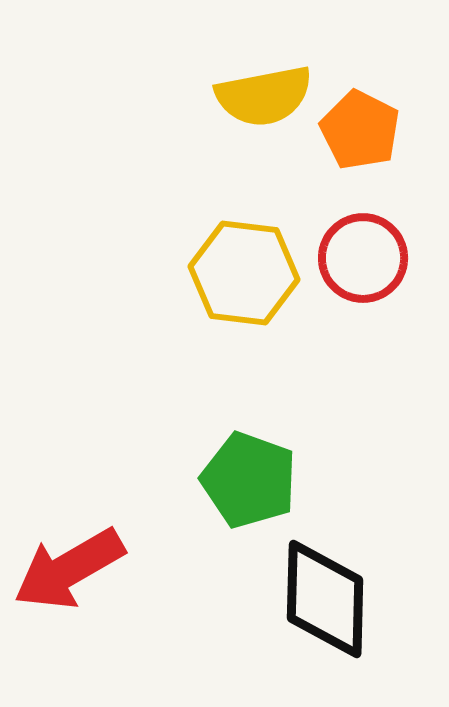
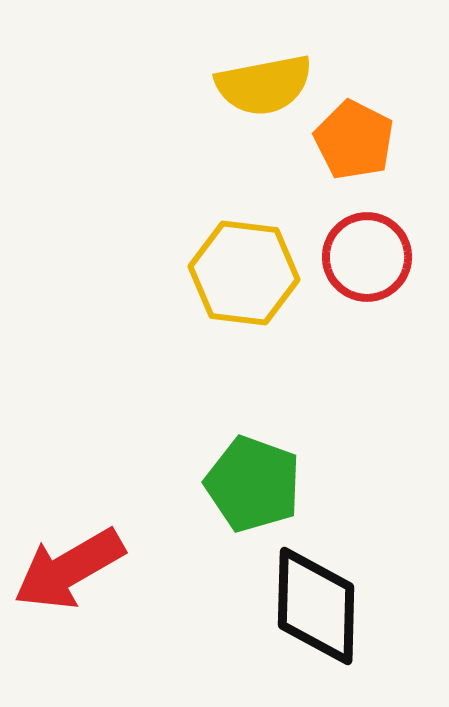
yellow semicircle: moved 11 px up
orange pentagon: moved 6 px left, 10 px down
red circle: moved 4 px right, 1 px up
green pentagon: moved 4 px right, 4 px down
black diamond: moved 9 px left, 7 px down
